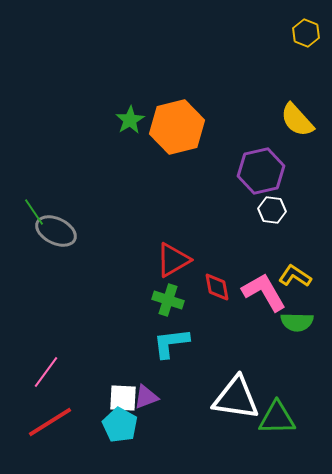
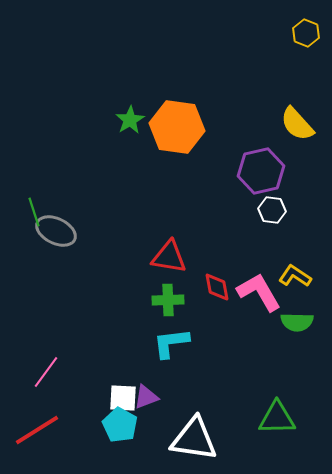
yellow semicircle: moved 4 px down
orange hexagon: rotated 22 degrees clockwise
green line: rotated 16 degrees clockwise
red triangle: moved 4 px left, 3 px up; rotated 39 degrees clockwise
pink L-shape: moved 5 px left
green cross: rotated 20 degrees counterclockwise
white triangle: moved 42 px left, 41 px down
red line: moved 13 px left, 8 px down
